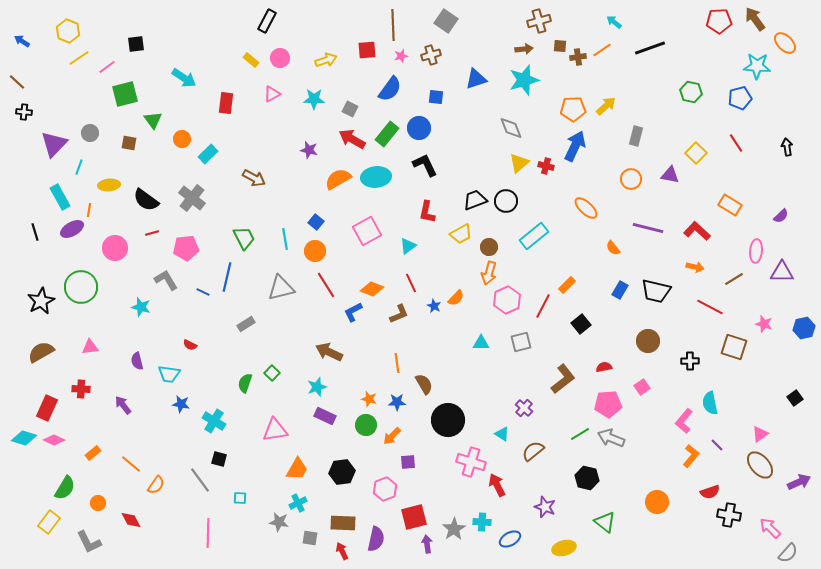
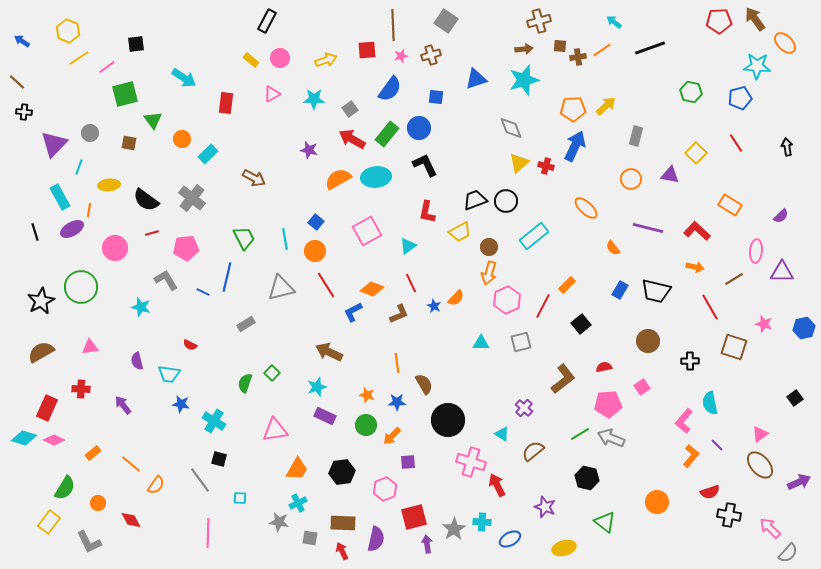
gray square at (350, 109): rotated 28 degrees clockwise
yellow trapezoid at (461, 234): moved 1 px left, 2 px up
red line at (710, 307): rotated 32 degrees clockwise
orange star at (369, 399): moved 2 px left, 4 px up
